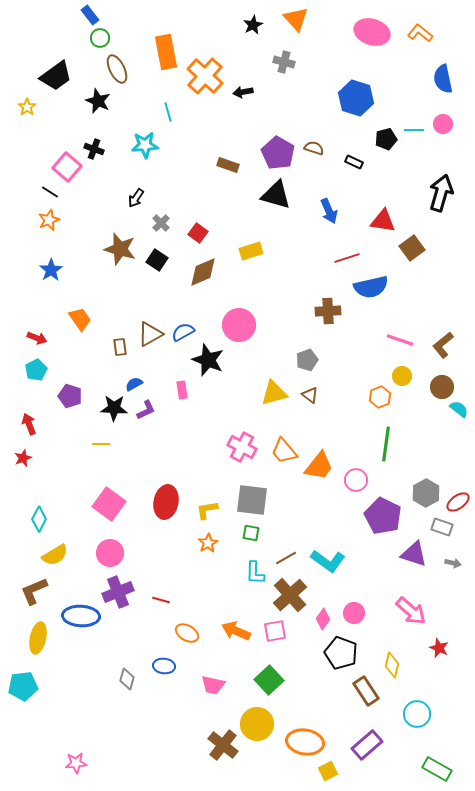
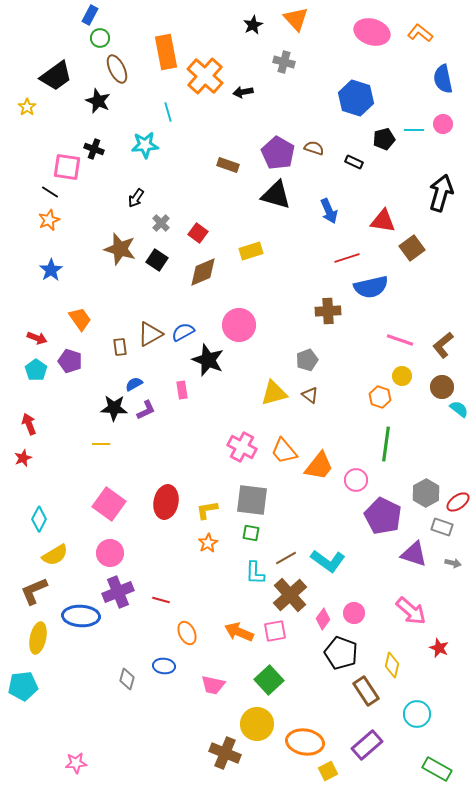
blue rectangle at (90, 15): rotated 66 degrees clockwise
black pentagon at (386, 139): moved 2 px left
pink square at (67, 167): rotated 32 degrees counterclockwise
cyan pentagon at (36, 370): rotated 10 degrees counterclockwise
purple pentagon at (70, 396): moved 35 px up
orange hexagon at (380, 397): rotated 20 degrees counterclockwise
orange arrow at (236, 631): moved 3 px right, 1 px down
orange ellipse at (187, 633): rotated 35 degrees clockwise
brown cross at (223, 745): moved 2 px right, 8 px down; rotated 16 degrees counterclockwise
